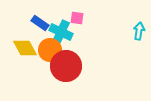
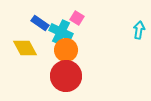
pink square: rotated 24 degrees clockwise
cyan arrow: moved 1 px up
orange circle: moved 16 px right
red circle: moved 10 px down
